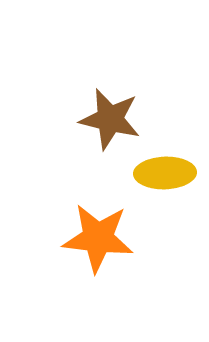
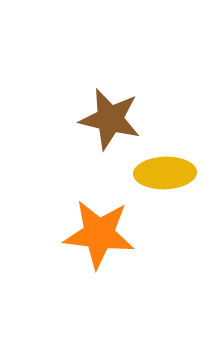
orange star: moved 1 px right, 4 px up
